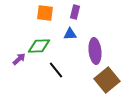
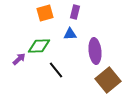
orange square: rotated 24 degrees counterclockwise
brown square: moved 1 px right
